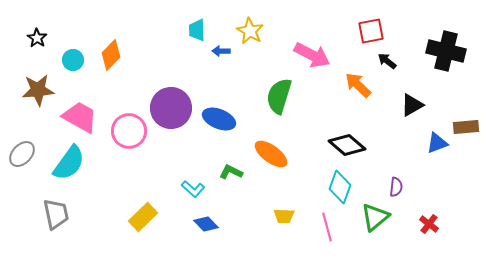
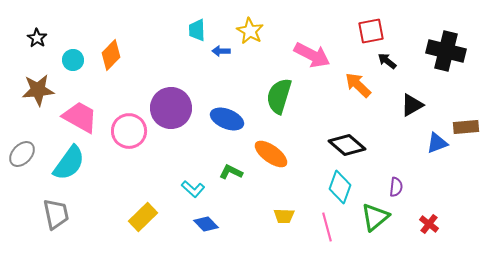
blue ellipse: moved 8 px right
